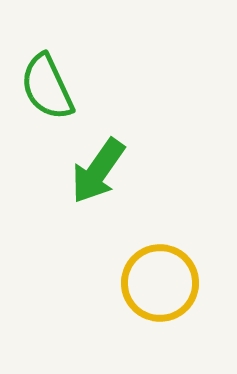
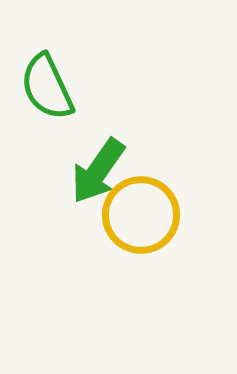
yellow circle: moved 19 px left, 68 px up
